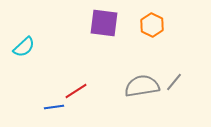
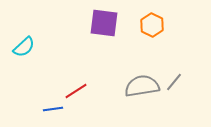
blue line: moved 1 px left, 2 px down
